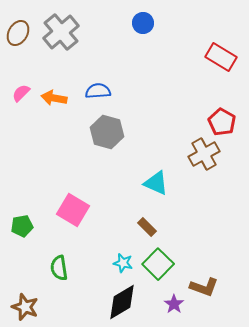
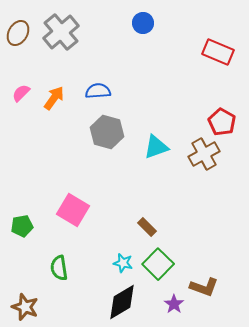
red rectangle: moved 3 px left, 5 px up; rotated 8 degrees counterclockwise
orange arrow: rotated 115 degrees clockwise
cyan triangle: moved 36 px up; rotated 44 degrees counterclockwise
